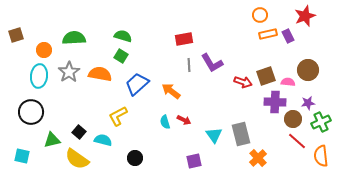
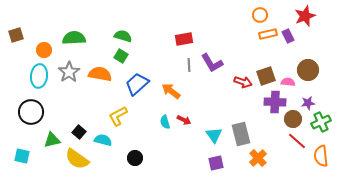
purple square at (194, 161): moved 22 px right, 2 px down
